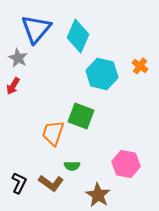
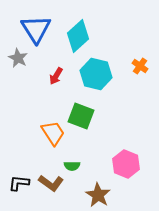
blue triangle: rotated 12 degrees counterclockwise
cyan diamond: rotated 24 degrees clockwise
cyan hexagon: moved 6 px left
red arrow: moved 43 px right, 10 px up
orange trapezoid: rotated 128 degrees clockwise
pink hexagon: rotated 12 degrees clockwise
black L-shape: rotated 110 degrees counterclockwise
